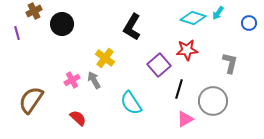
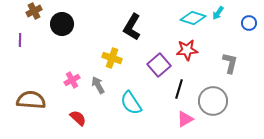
purple line: moved 3 px right, 7 px down; rotated 16 degrees clockwise
yellow cross: moved 7 px right; rotated 18 degrees counterclockwise
gray arrow: moved 4 px right, 5 px down
brown semicircle: rotated 60 degrees clockwise
